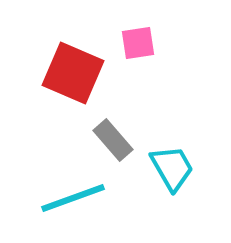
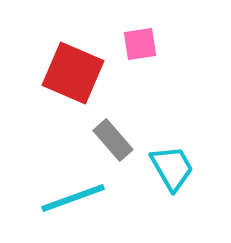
pink square: moved 2 px right, 1 px down
